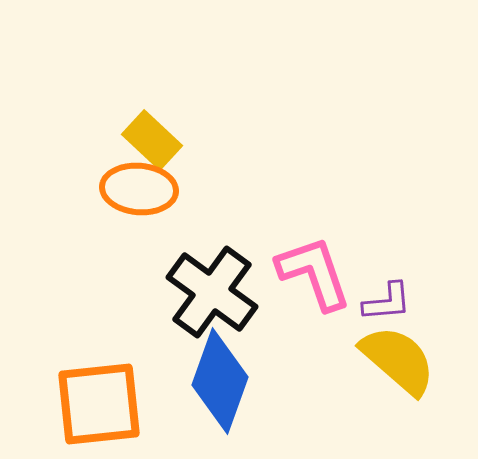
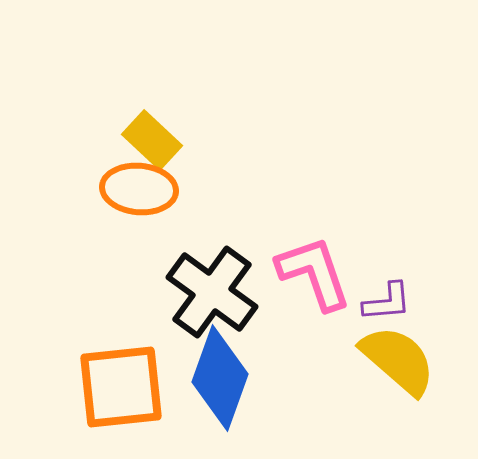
blue diamond: moved 3 px up
orange square: moved 22 px right, 17 px up
